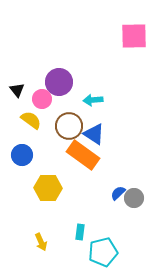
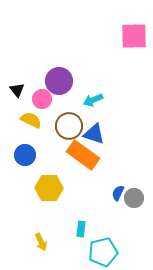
purple circle: moved 1 px up
cyan arrow: rotated 18 degrees counterclockwise
yellow semicircle: rotated 10 degrees counterclockwise
blue triangle: rotated 15 degrees counterclockwise
blue circle: moved 3 px right
yellow hexagon: moved 1 px right
blue semicircle: rotated 21 degrees counterclockwise
cyan rectangle: moved 1 px right, 3 px up
